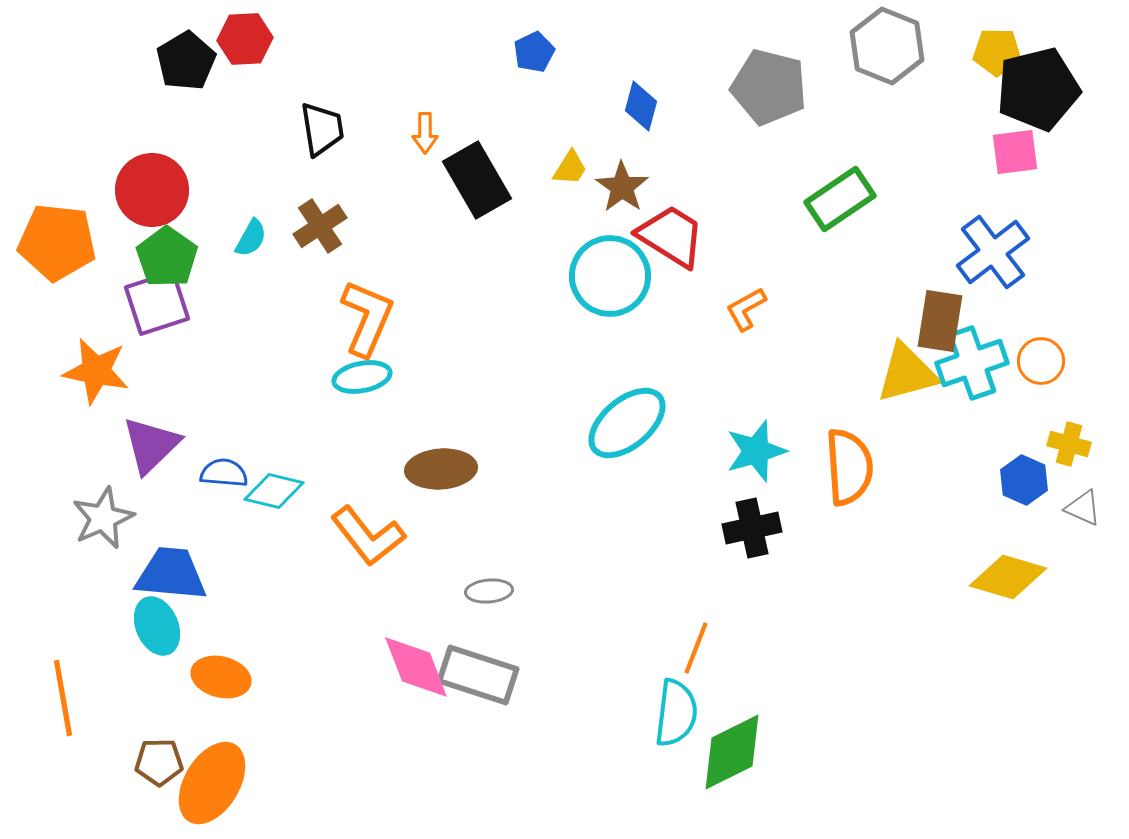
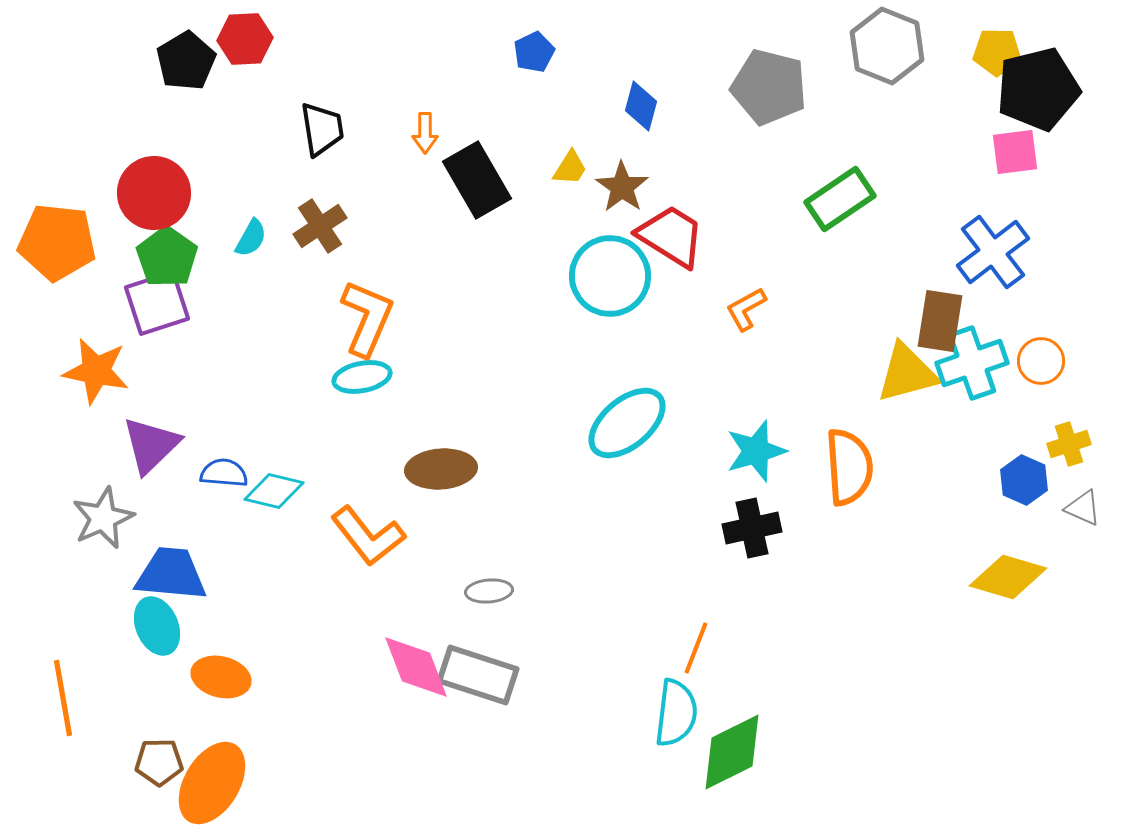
red circle at (152, 190): moved 2 px right, 3 px down
yellow cross at (1069, 444): rotated 33 degrees counterclockwise
